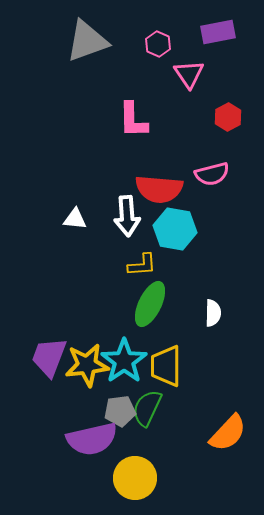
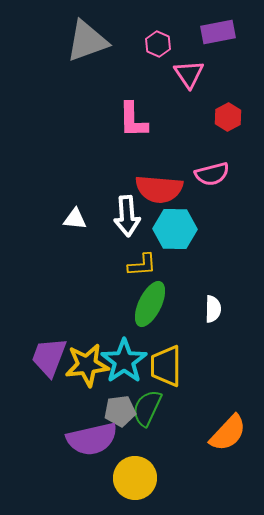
cyan hexagon: rotated 9 degrees counterclockwise
white semicircle: moved 4 px up
